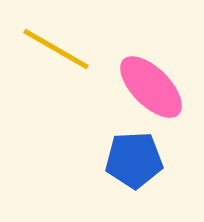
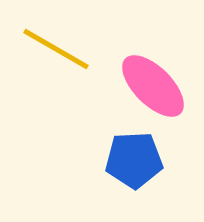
pink ellipse: moved 2 px right, 1 px up
